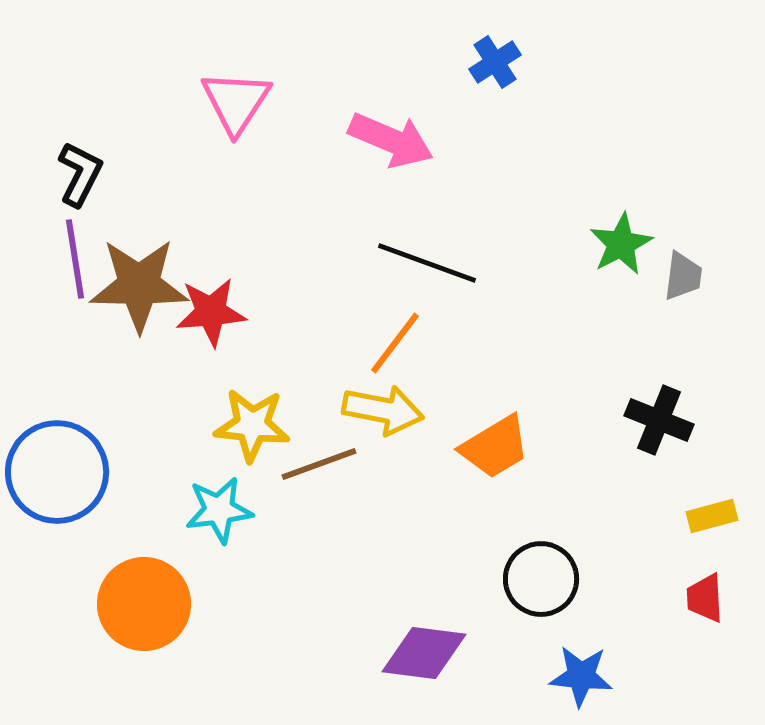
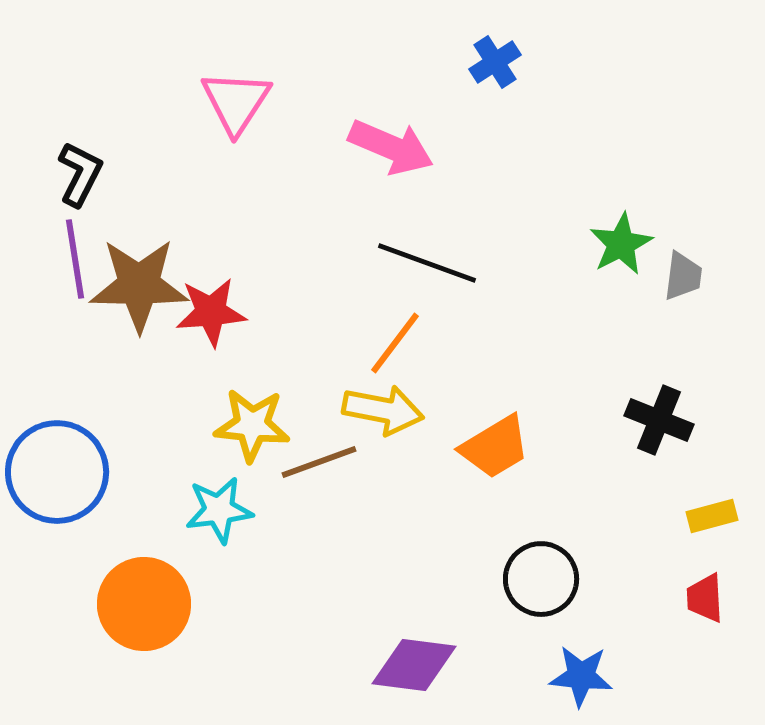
pink arrow: moved 7 px down
brown line: moved 2 px up
purple diamond: moved 10 px left, 12 px down
